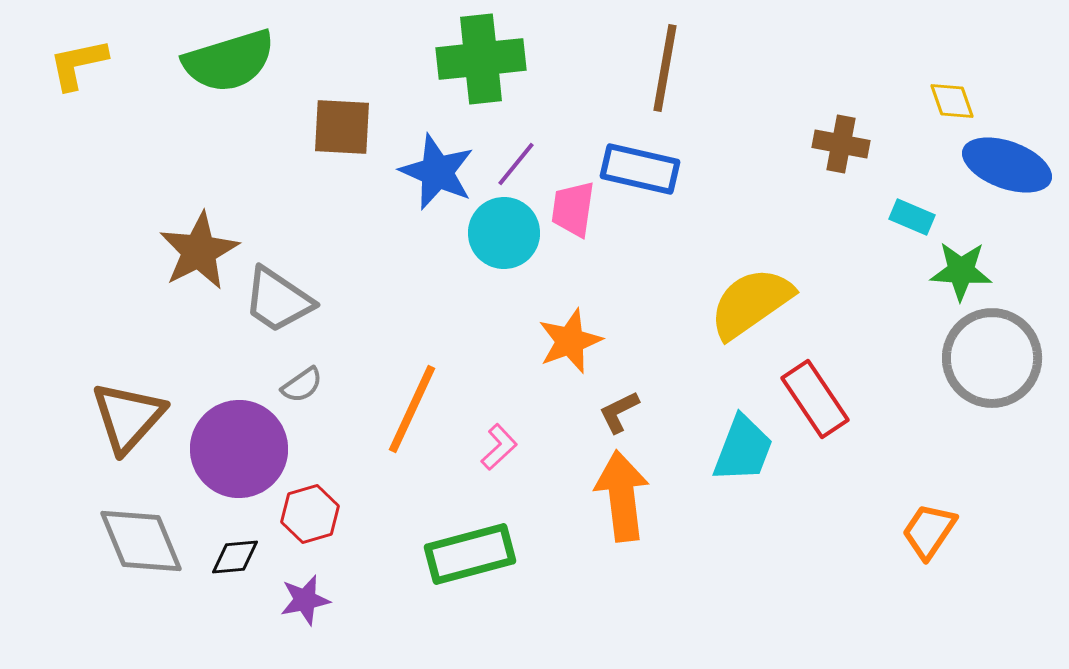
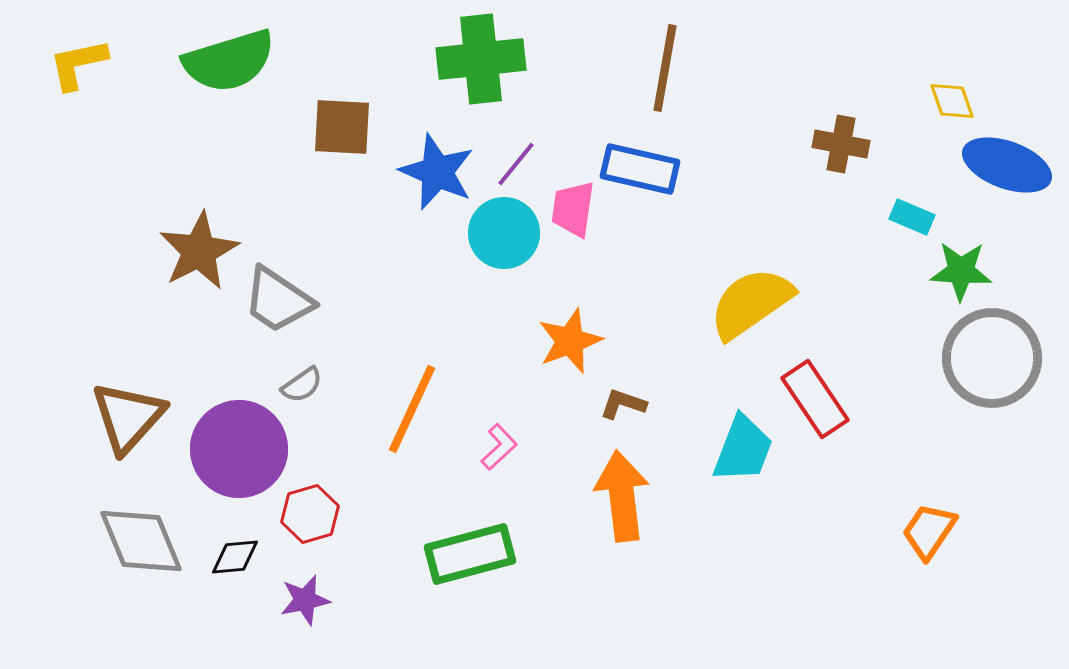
brown L-shape: moved 4 px right, 8 px up; rotated 45 degrees clockwise
